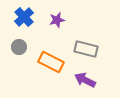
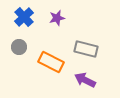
purple star: moved 2 px up
